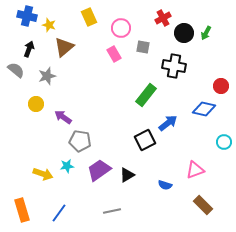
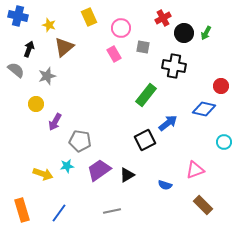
blue cross: moved 9 px left
purple arrow: moved 8 px left, 5 px down; rotated 96 degrees counterclockwise
